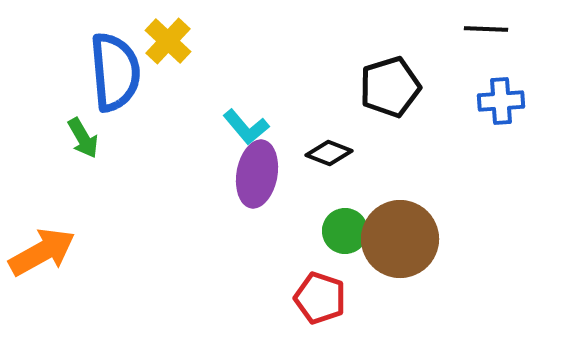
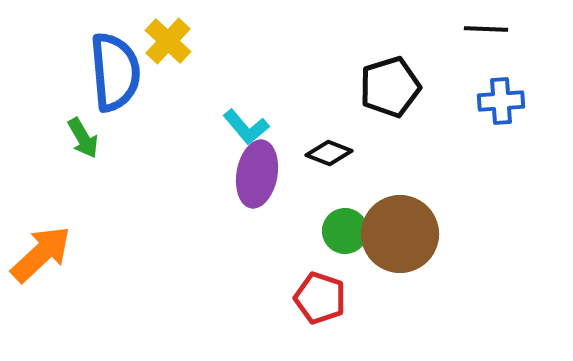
brown circle: moved 5 px up
orange arrow: moved 1 px left, 2 px down; rotated 14 degrees counterclockwise
